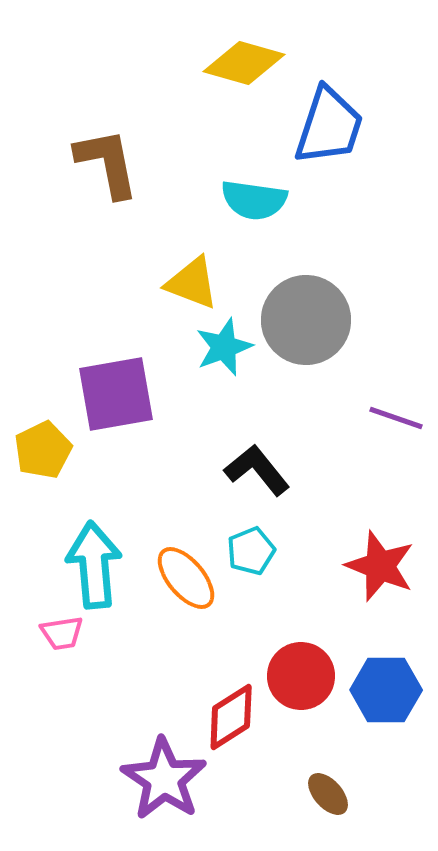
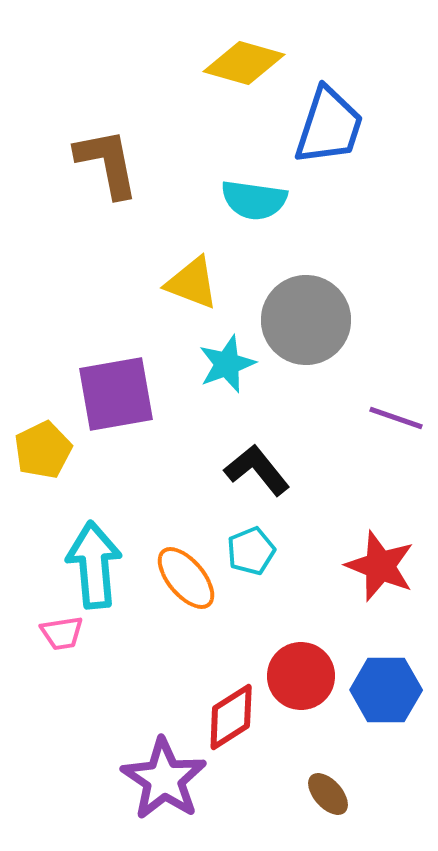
cyan star: moved 3 px right, 17 px down
